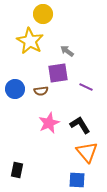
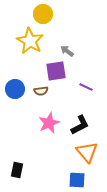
purple square: moved 2 px left, 2 px up
black L-shape: rotated 95 degrees clockwise
